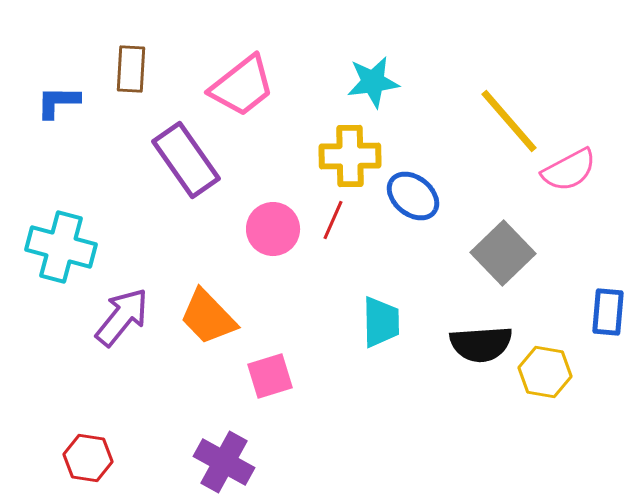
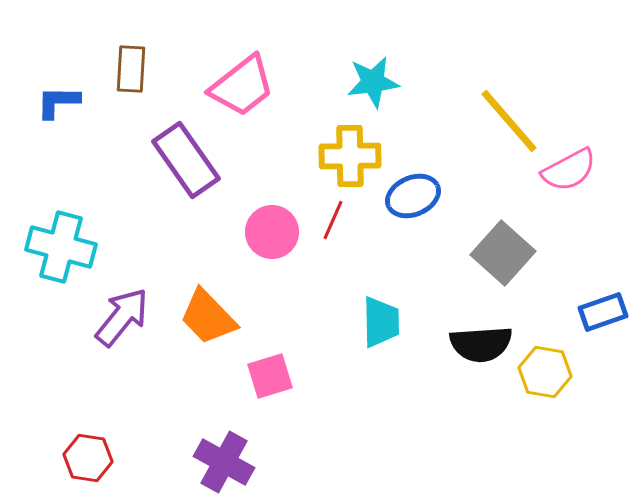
blue ellipse: rotated 62 degrees counterclockwise
pink circle: moved 1 px left, 3 px down
gray square: rotated 4 degrees counterclockwise
blue rectangle: moved 5 px left; rotated 66 degrees clockwise
